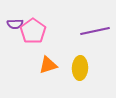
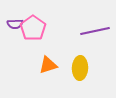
pink pentagon: moved 3 px up
